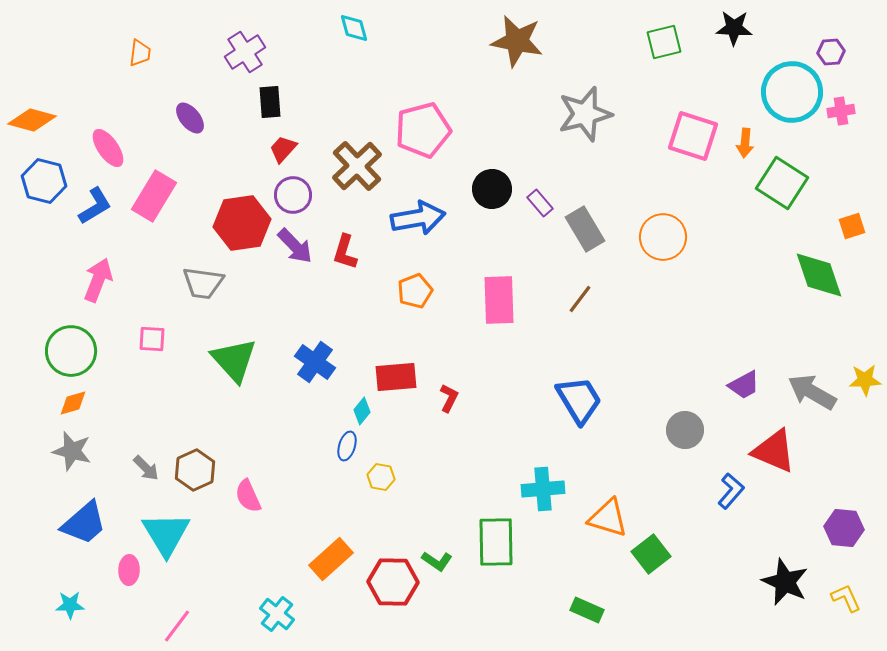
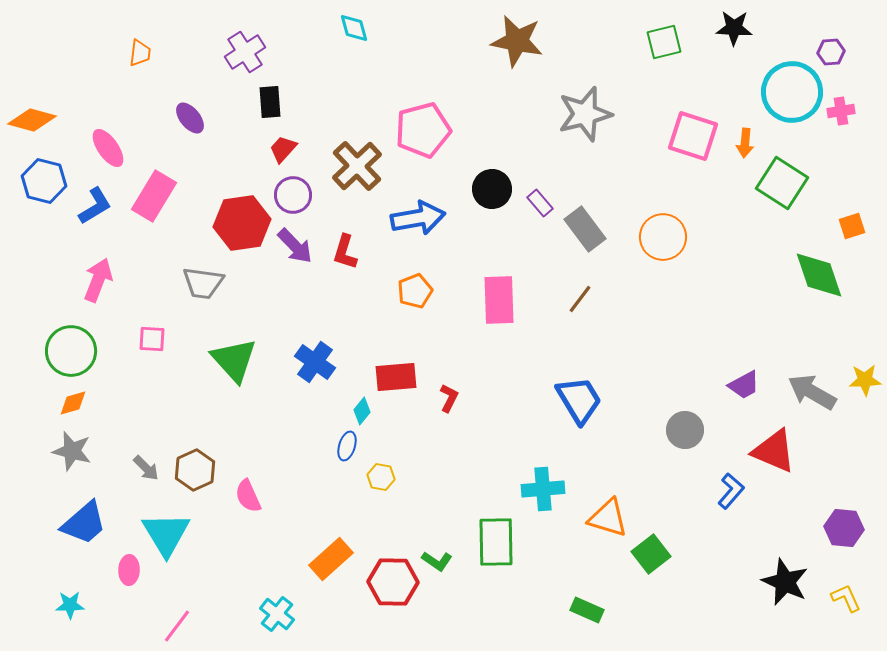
gray rectangle at (585, 229): rotated 6 degrees counterclockwise
